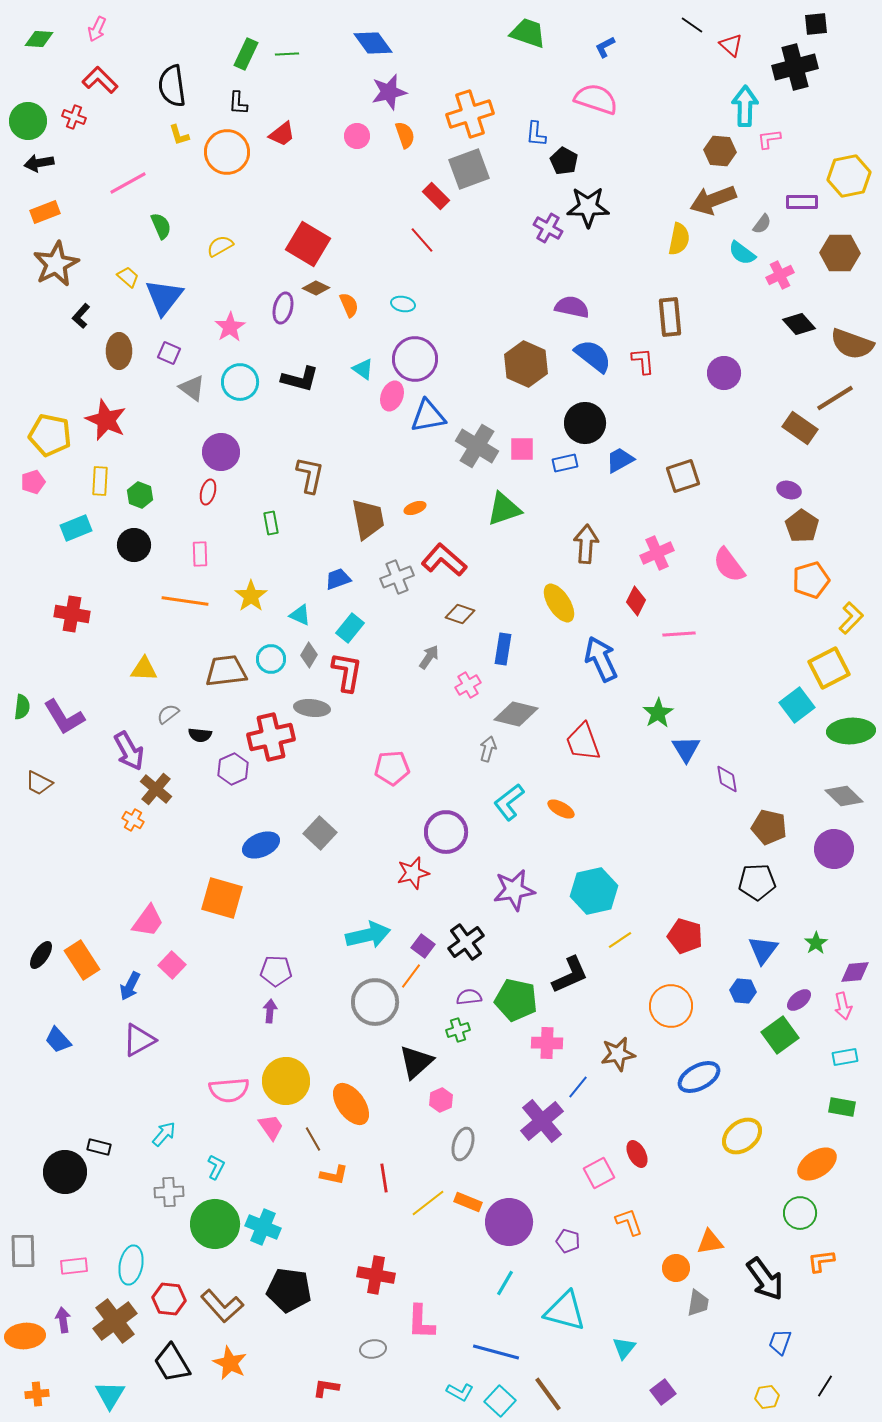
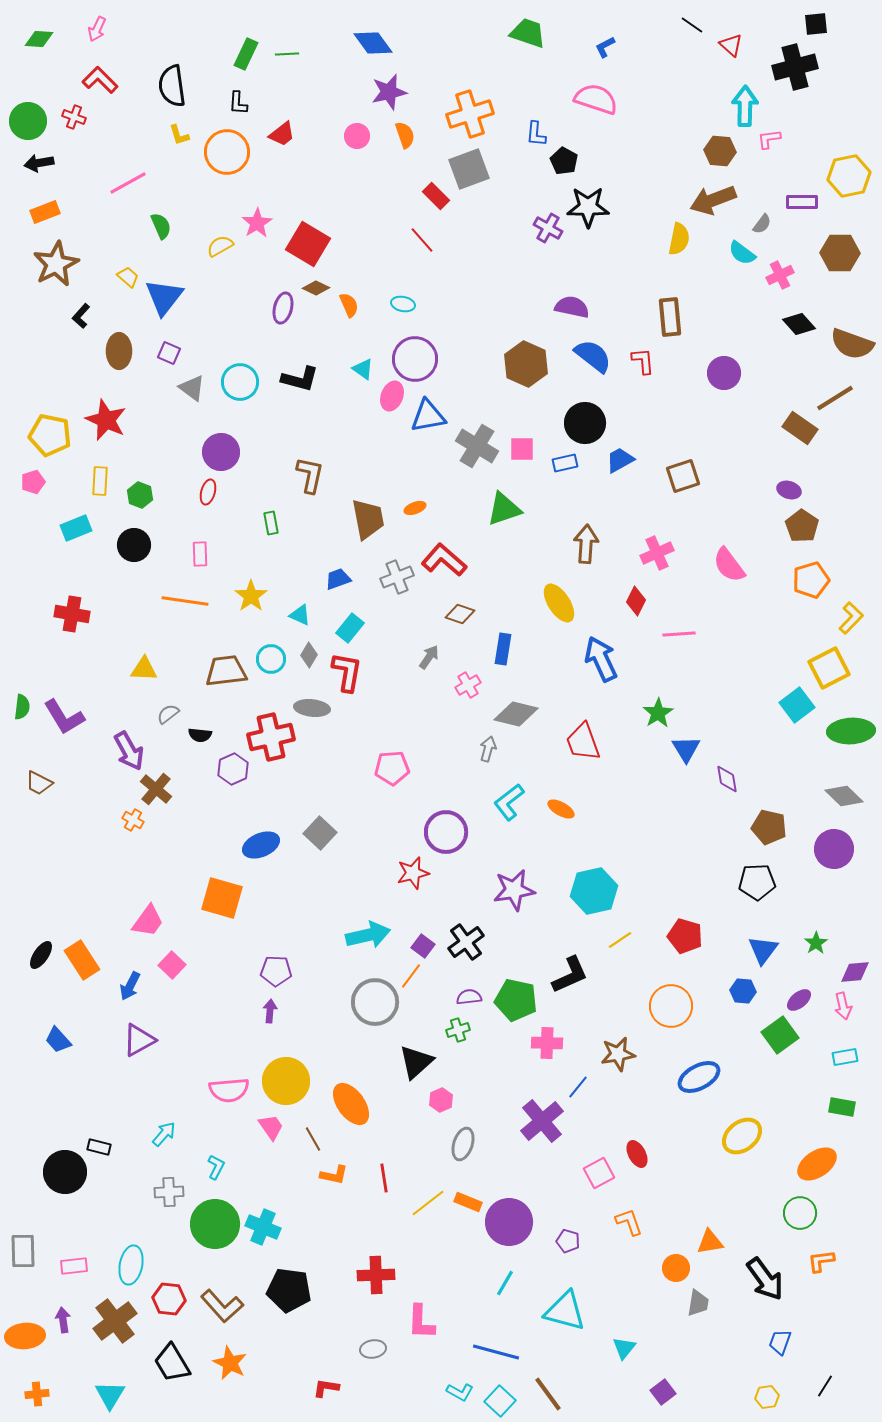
pink star at (230, 327): moved 27 px right, 104 px up
red cross at (376, 1275): rotated 12 degrees counterclockwise
